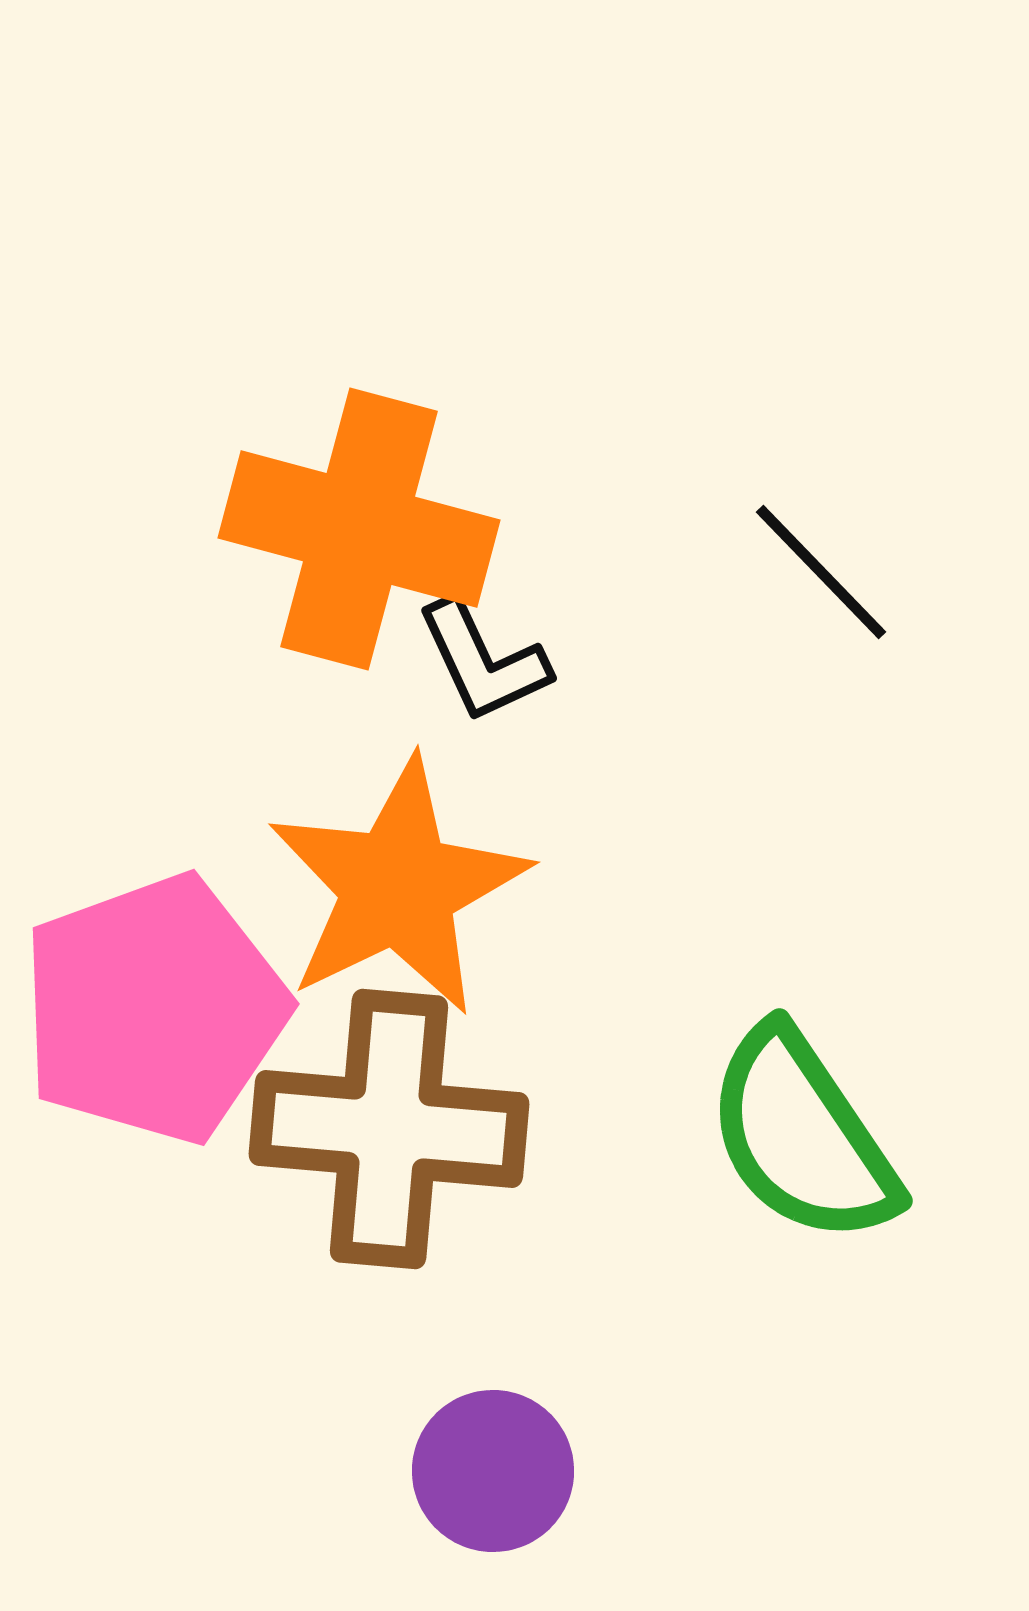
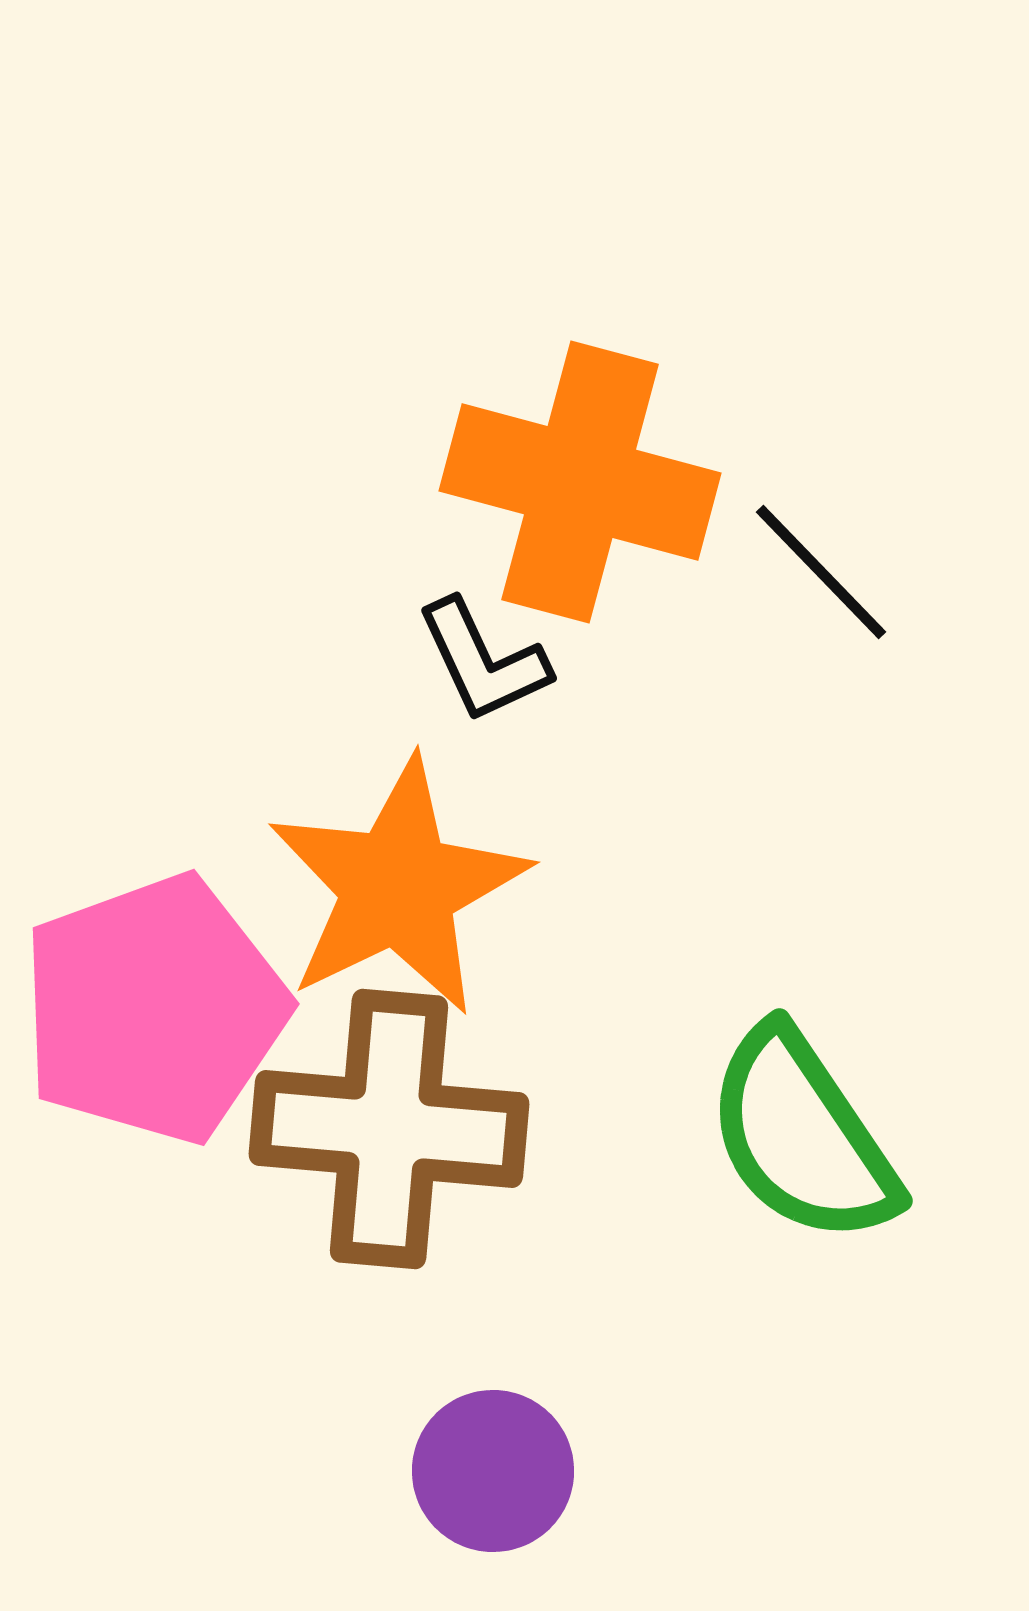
orange cross: moved 221 px right, 47 px up
